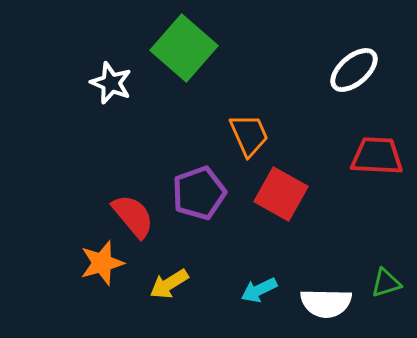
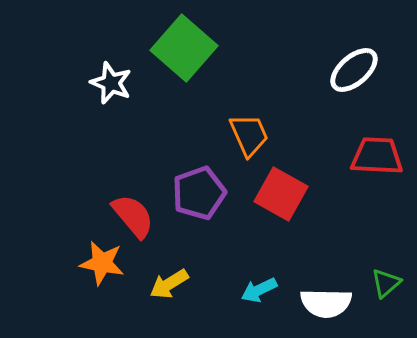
orange star: rotated 27 degrees clockwise
green triangle: rotated 24 degrees counterclockwise
